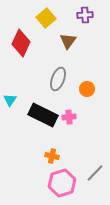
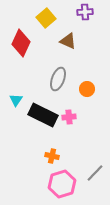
purple cross: moved 3 px up
brown triangle: rotated 42 degrees counterclockwise
cyan triangle: moved 6 px right
pink hexagon: moved 1 px down
